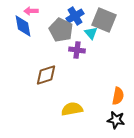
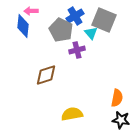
blue diamond: rotated 15 degrees clockwise
purple cross: rotated 21 degrees counterclockwise
orange semicircle: moved 1 px left, 2 px down
yellow semicircle: moved 5 px down
black star: moved 5 px right
